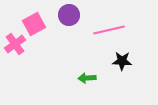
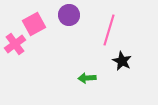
pink line: rotated 60 degrees counterclockwise
black star: rotated 24 degrees clockwise
